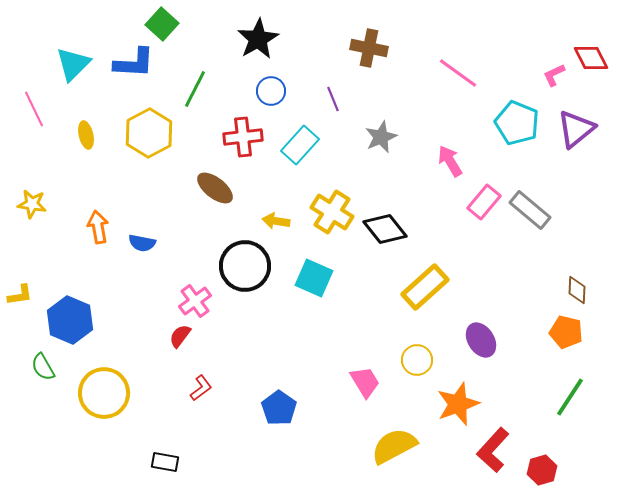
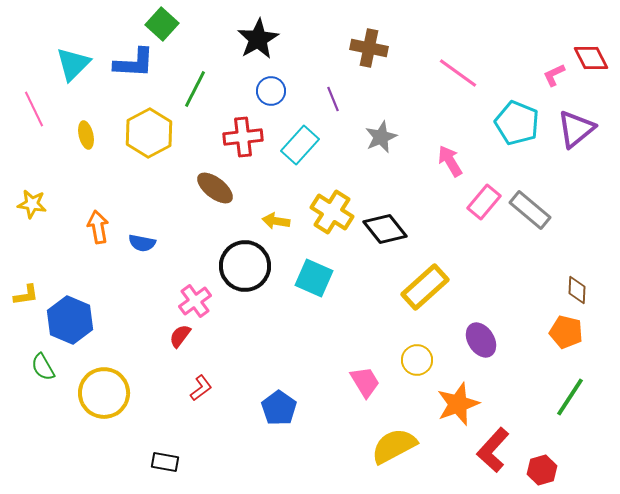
yellow L-shape at (20, 295): moved 6 px right
